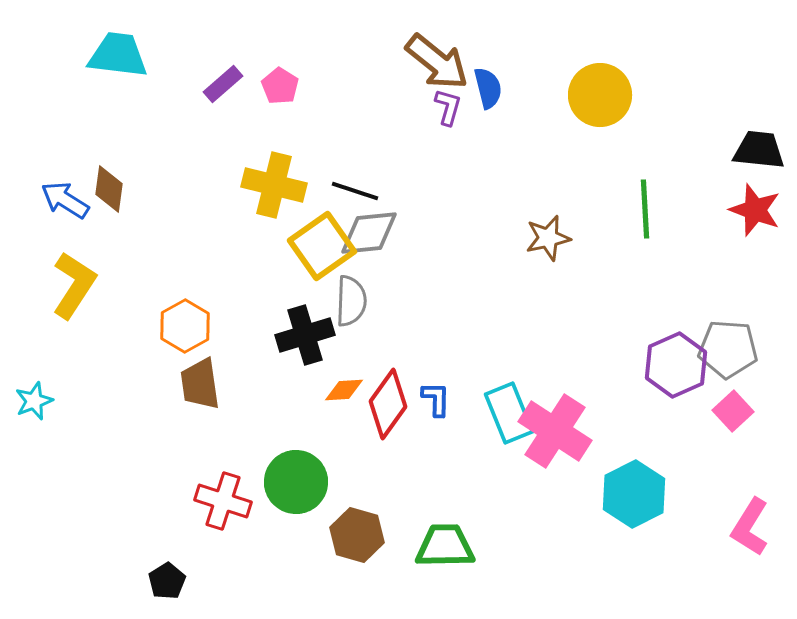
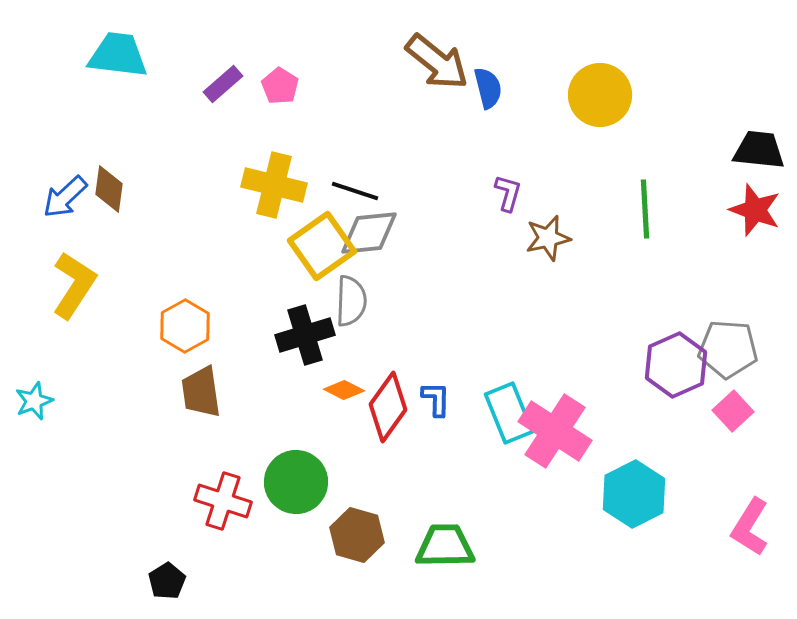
purple L-shape: moved 60 px right, 86 px down
blue arrow: moved 3 px up; rotated 75 degrees counterclockwise
brown trapezoid: moved 1 px right, 8 px down
orange diamond: rotated 30 degrees clockwise
red diamond: moved 3 px down
